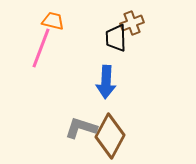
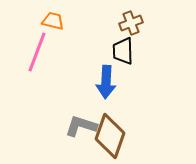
brown cross: moved 1 px left
black trapezoid: moved 7 px right, 13 px down
pink line: moved 4 px left, 4 px down
gray L-shape: moved 2 px up
brown diamond: rotated 9 degrees counterclockwise
